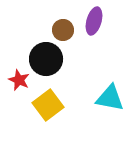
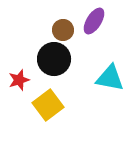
purple ellipse: rotated 16 degrees clockwise
black circle: moved 8 px right
red star: rotated 30 degrees clockwise
cyan triangle: moved 20 px up
